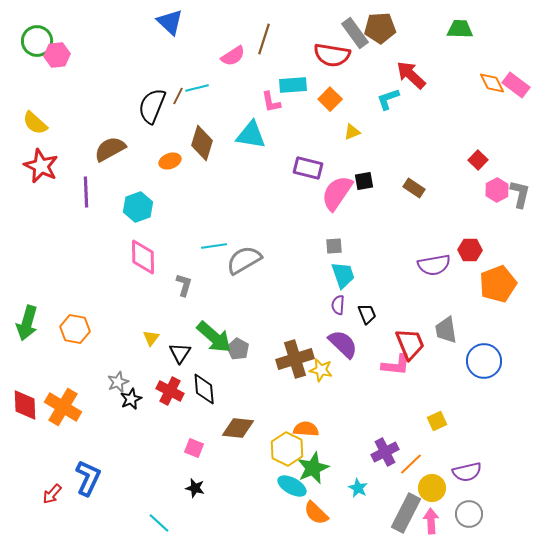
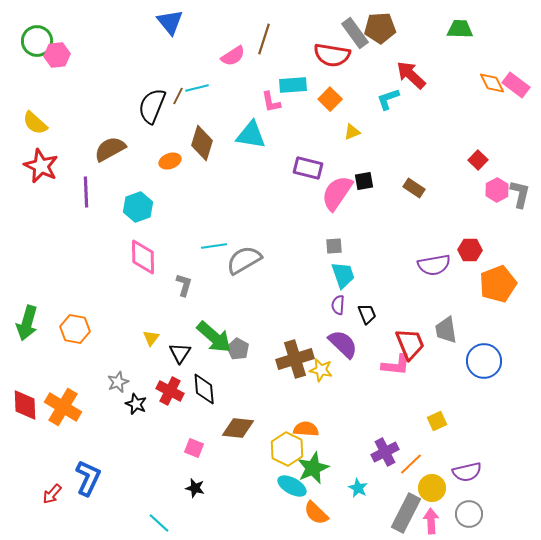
blue triangle at (170, 22): rotated 8 degrees clockwise
black star at (131, 399): moved 5 px right, 5 px down; rotated 25 degrees counterclockwise
